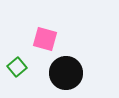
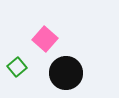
pink square: rotated 25 degrees clockwise
